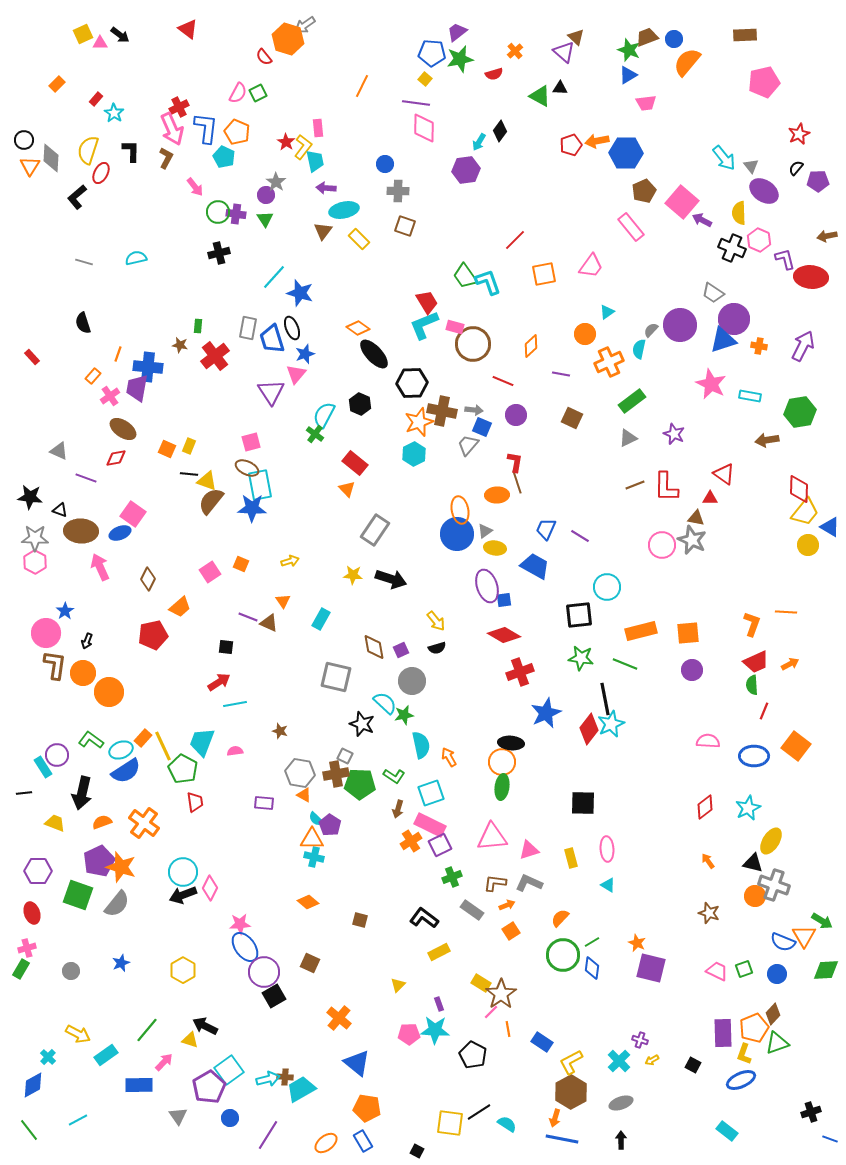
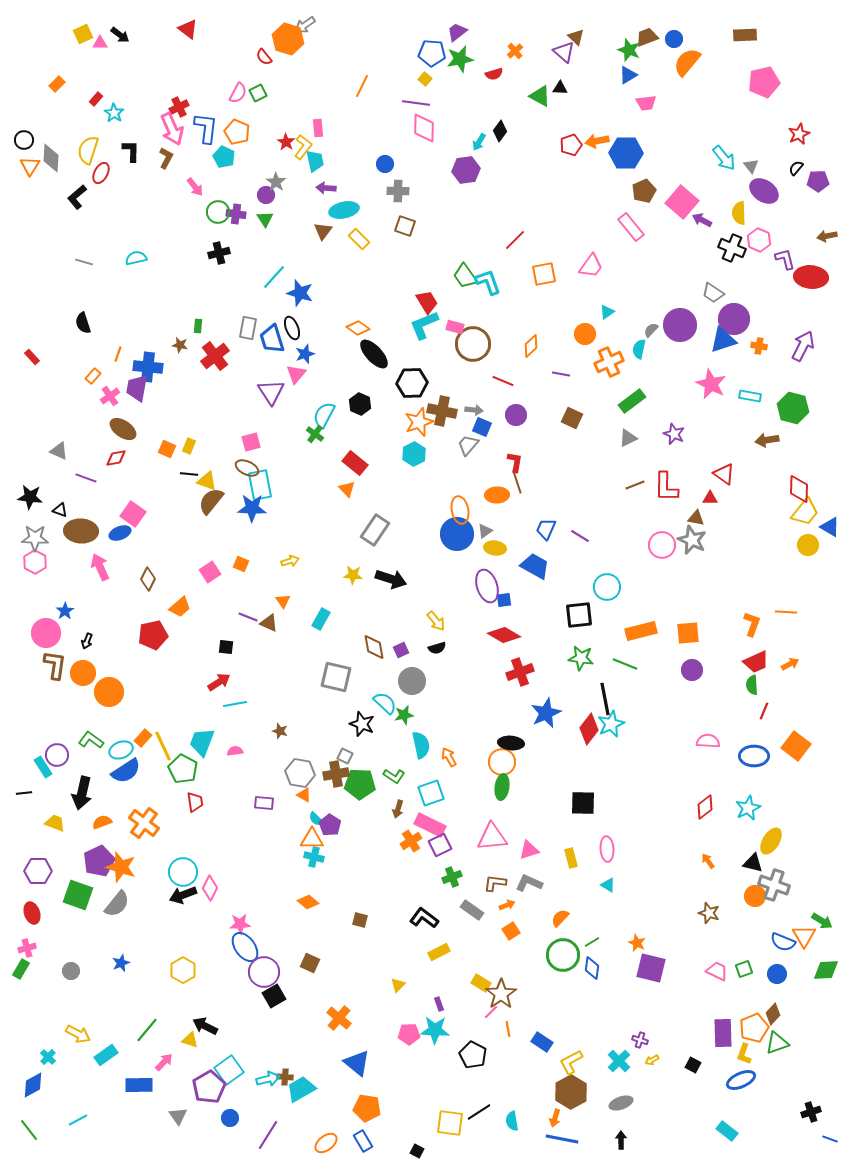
green hexagon at (800, 412): moved 7 px left, 4 px up; rotated 24 degrees clockwise
cyan semicircle at (507, 1124): moved 5 px right, 3 px up; rotated 132 degrees counterclockwise
